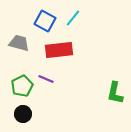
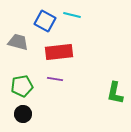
cyan line: moved 1 px left, 3 px up; rotated 66 degrees clockwise
gray trapezoid: moved 1 px left, 1 px up
red rectangle: moved 2 px down
purple line: moved 9 px right; rotated 14 degrees counterclockwise
green pentagon: rotated 15 degrees clockwise
